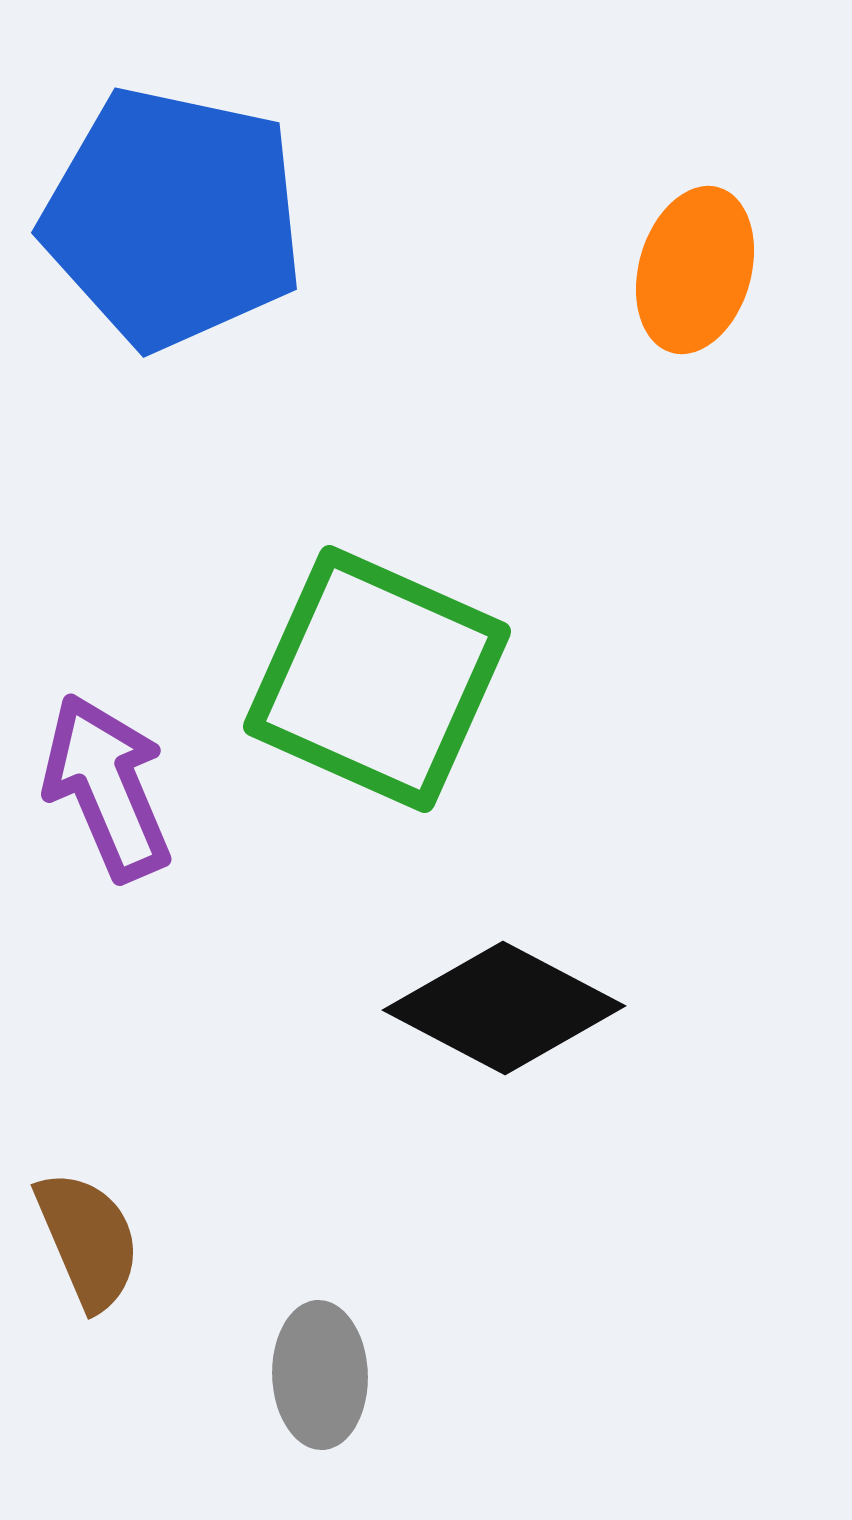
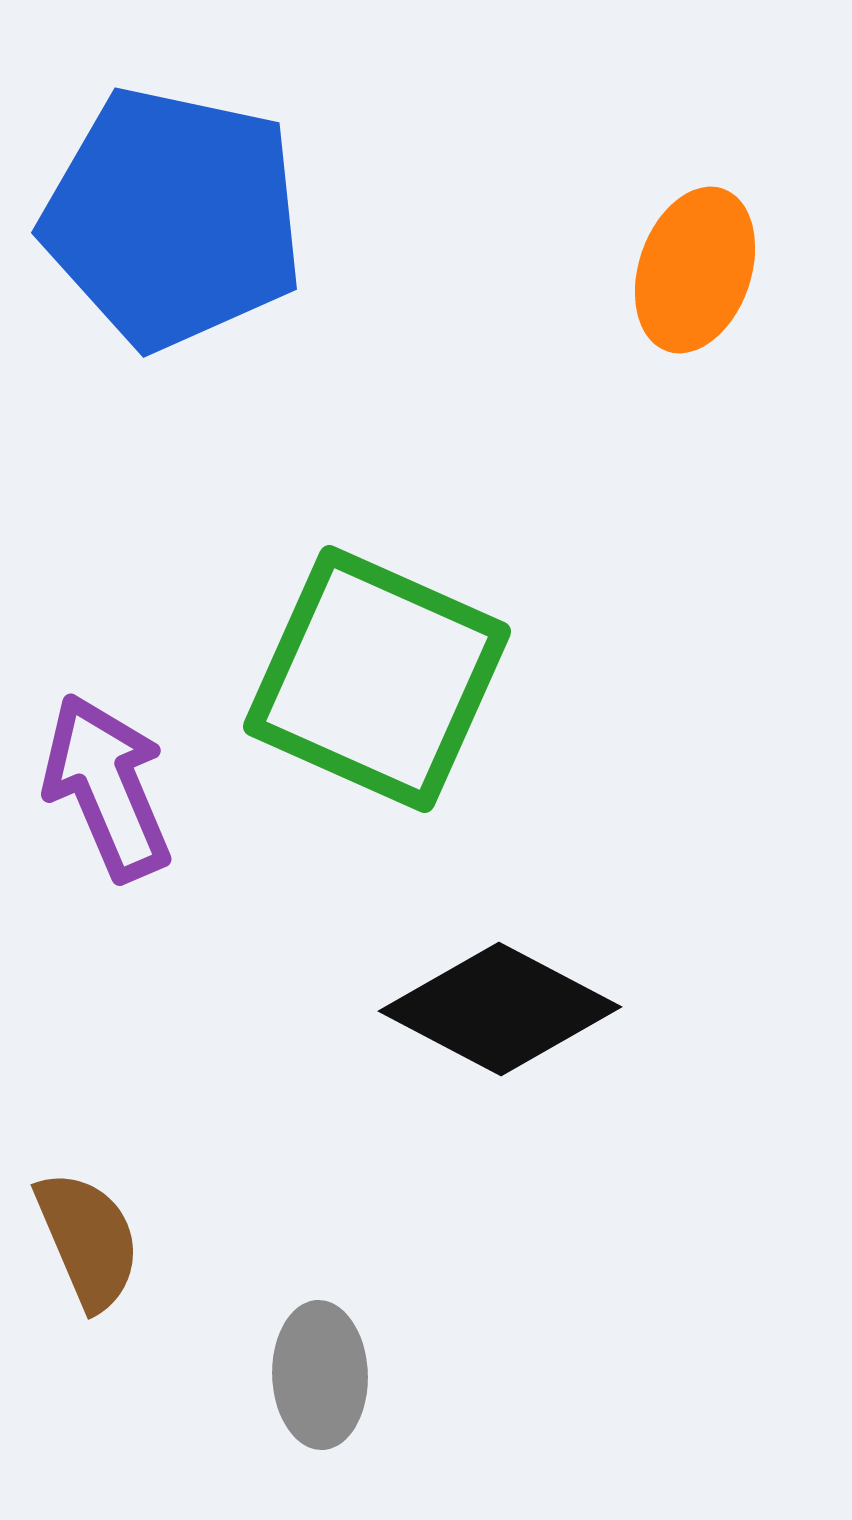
orange ellipse: rotated 3 degrees clockwise
black diamond: moved 4 px left, 1 px down
